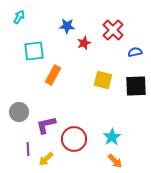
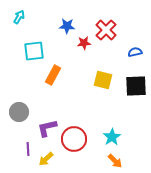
red cross: moved 7 px left
red star: rotated 16 degrees clockwise
purple L-shape: moved 1 px right, 3 px down
